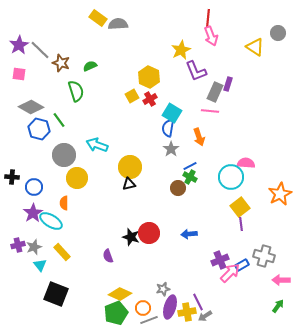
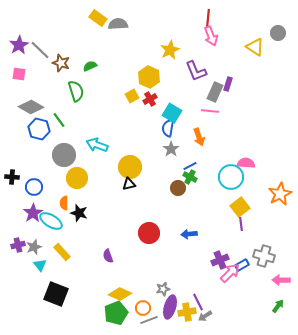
yellow star at (181, 50): moved 11 px left
black star at (131, 237): moved 52 px left, 24 px up
